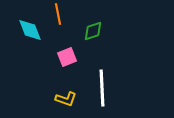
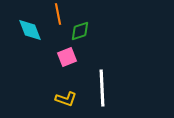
green diamond: moved 13 px left
